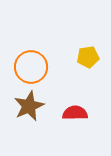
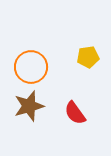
brown star: rotated 8 degrees clockwise
red semicircle: rotated 125 degrees counterclockwise
